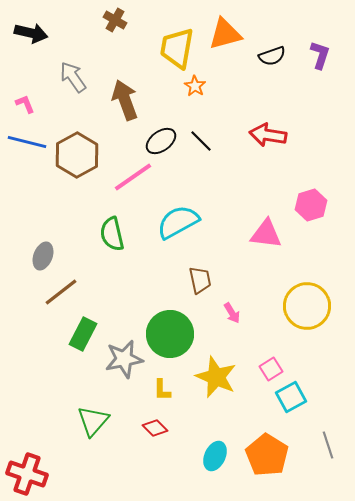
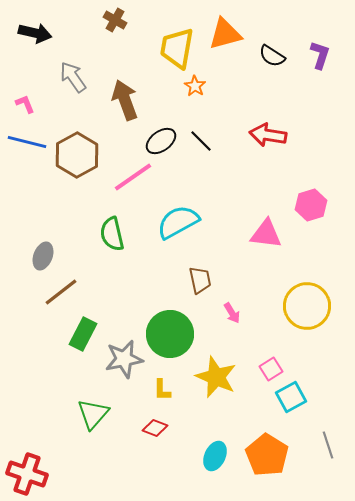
black arrow: moved 4 px right
black semicircle: rotated 52 degrees clockwise
green triangle: moved 7 px up
red diamond: rotated 25 degrees counterclockwise
